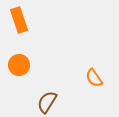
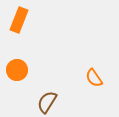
orange rectangle: rotated 40 degrees clockwise
orange circle: moved 2 px left, 5 px down
